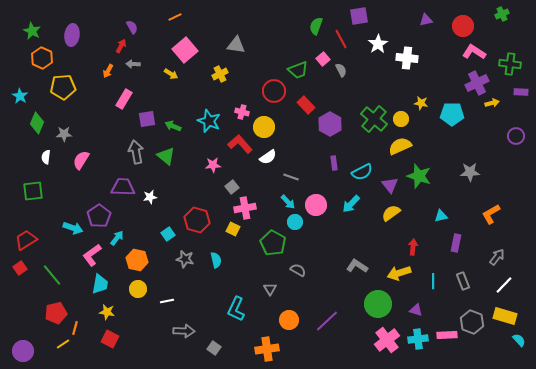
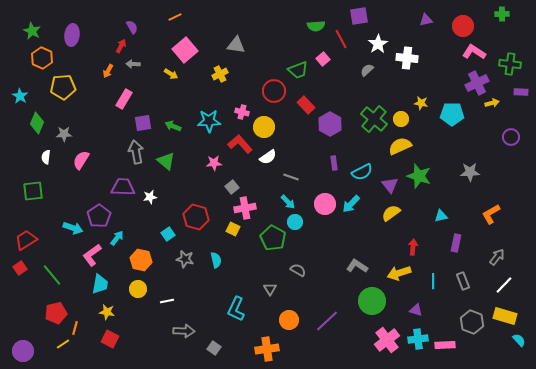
green cross at (502, 14): rotated 24 degrees clockwise
green semicircle at (316, 26): rotated 114 degrees counterclockwise
gray semicircle at (341, 70): moved 26 px right; rotated 104 degrees counterclockwise
purple square at (147, 119): moved 4 px left, 4 px down
cyan star at (209, 121): rotated 25 degrees counterclockwise
purple circle at (516, 136): moved 5 px left, 1 px down
green triangle at (166, 156): moved 5 px down
pink star at (213, 165): moved 1 px right, 2 px up
pink circle at (316, 205): moved 9 px right, 1 px up
red hexagon at (197, 220): moved 1 px left, 3 px up
green pentagon at (273, 243): moved 5 px up
orange hexagon at (137, 260): moved 4 px right
green circle at (378, 304): moved 6 px left, 3 px up
pink rectangle at (447, 335): moved 2 px left, 10 px down
